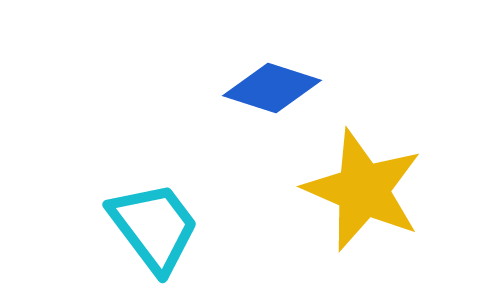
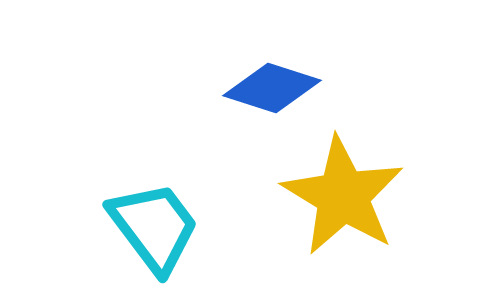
yellow star: moved 20 px left, 6 px down; rotated 8 degrees clockwise
